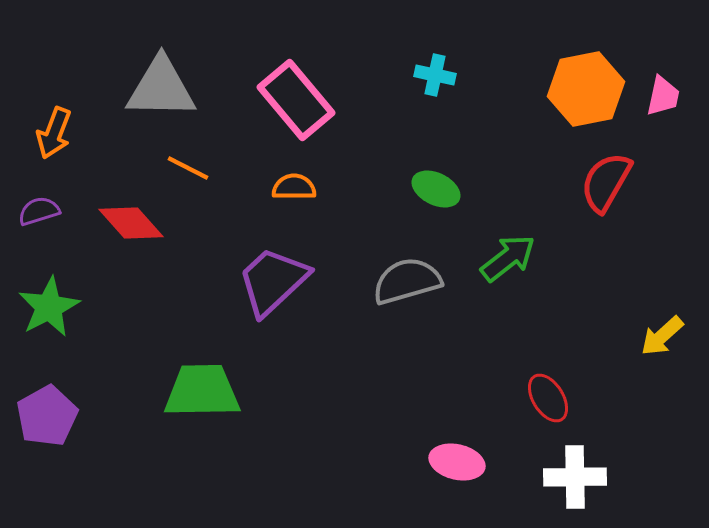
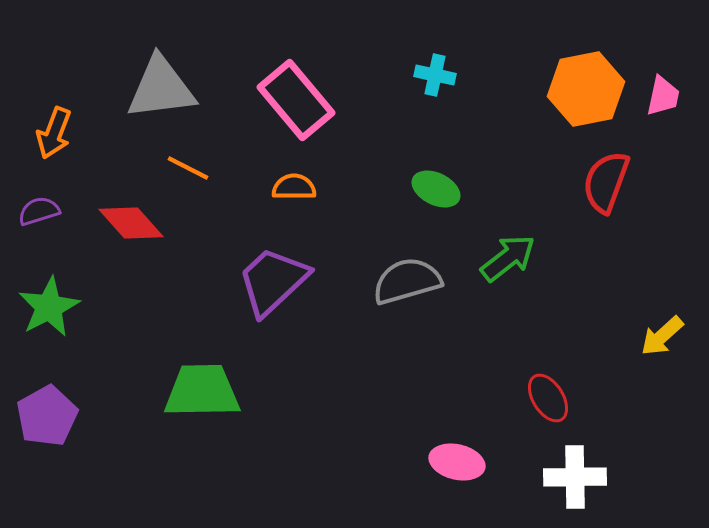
gray triangle: rotated 8 degrees counterclockwise
red semicircle: rotated 10 degrees counterclockwise
